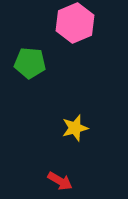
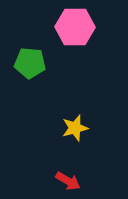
pink hexagon: moved 4 px down; rotated 24 degrees clockwise
red arrow: moved 8 px right
